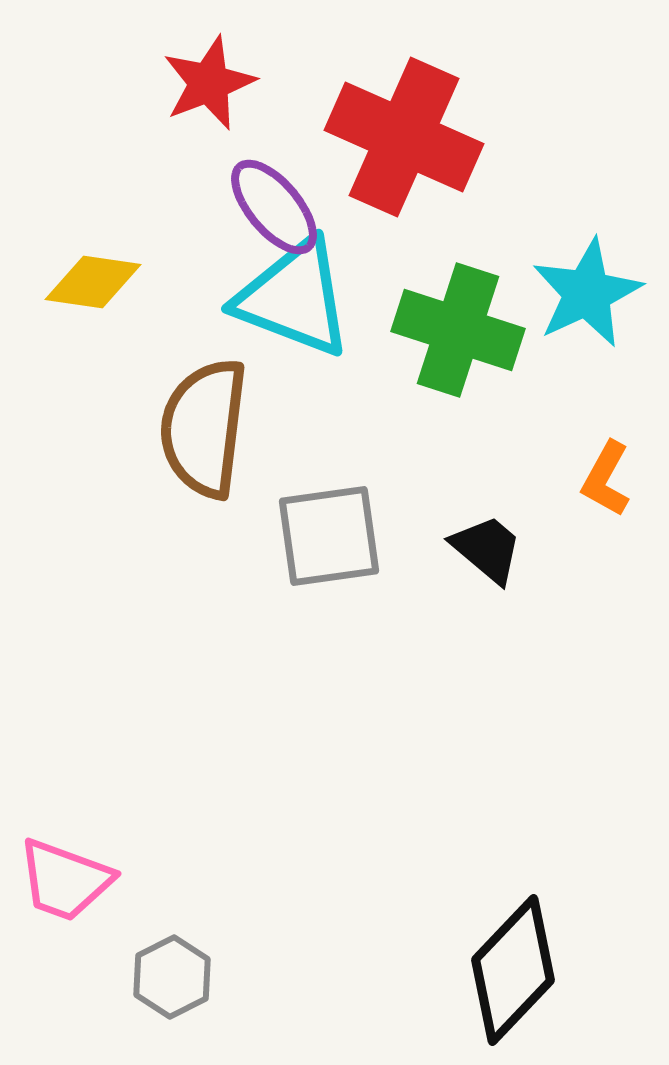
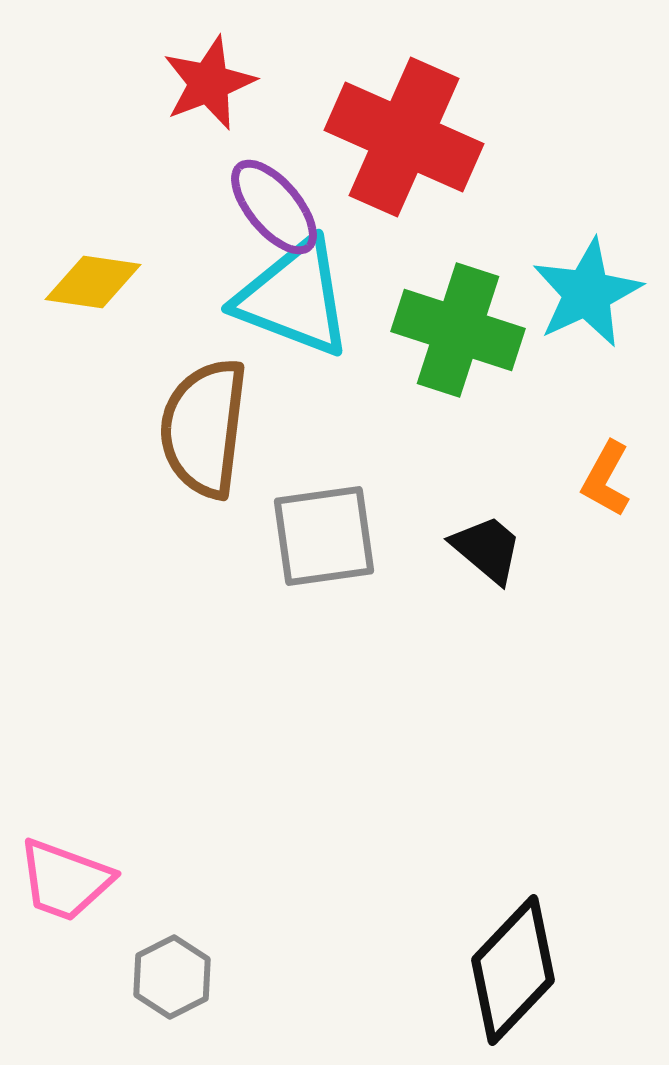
gray square: moved 5 px left
